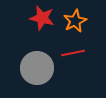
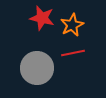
orange star: moved 3 px left, 4 px down
